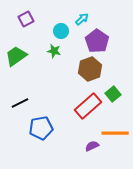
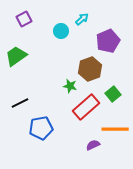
purple square: moved 2 px left
purple pentagon: moved 11 px right; rotated 15 degrees clockwise
green star: moved 16 px right, 35 px down
red rectangle: moved 2 px left, 1 px down
orange line: moved 4 px up
purple semicircle: moved 1 px right, 1 px up
